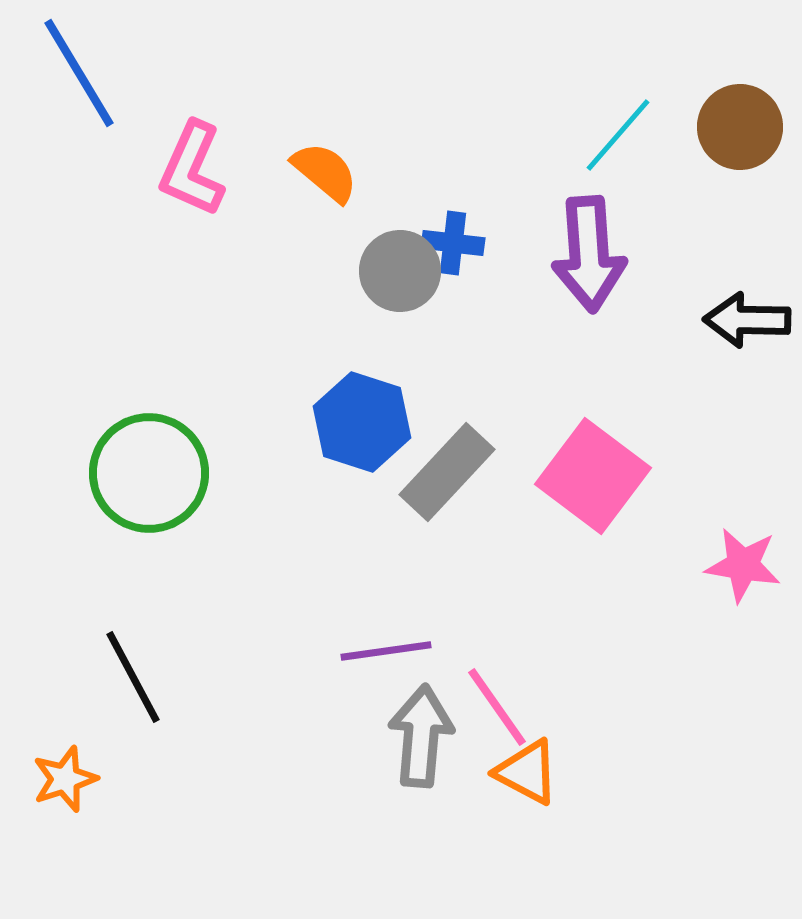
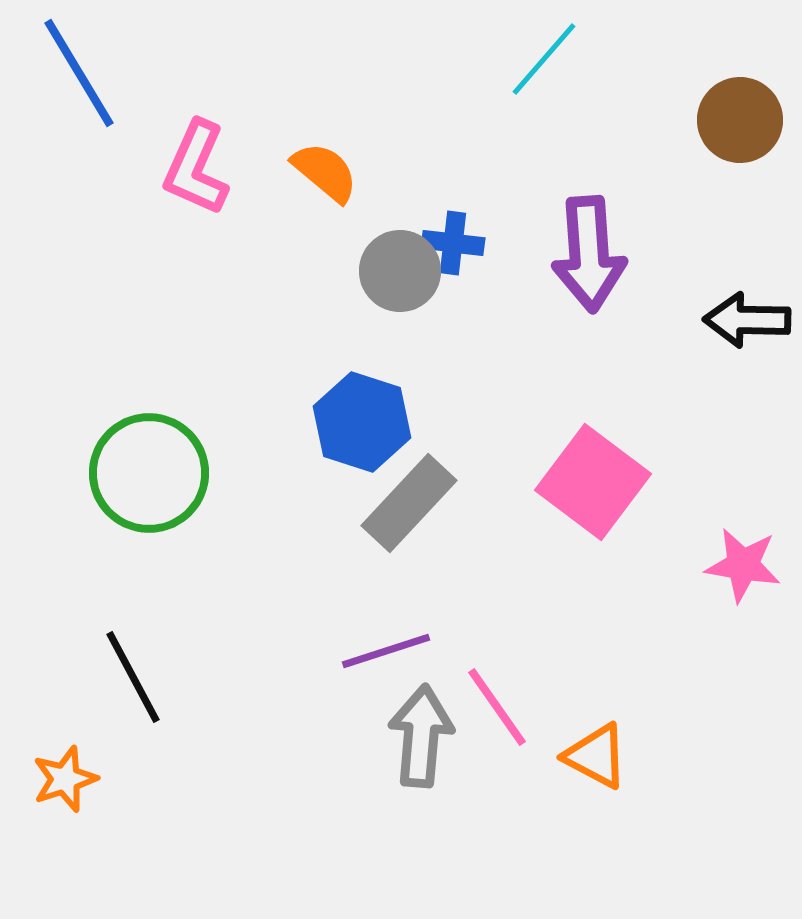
brown circle: moved 7 px up
cyan line: moved 74 px left, 76 px up
pink L-shape: moved 4 px right, 1 px up
gray rectangle: moved 38 px left, 31 px down
pink square: moved 6 px down
purple line: rotated 10 degrees counterclockwise
orange triangle: moved 69 px right, 16 px up
